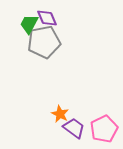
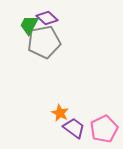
purple diamond: rotated 25 degrees counterclockwise
green trapezoid: moved 1 px down
orange star: moved 1 px up
